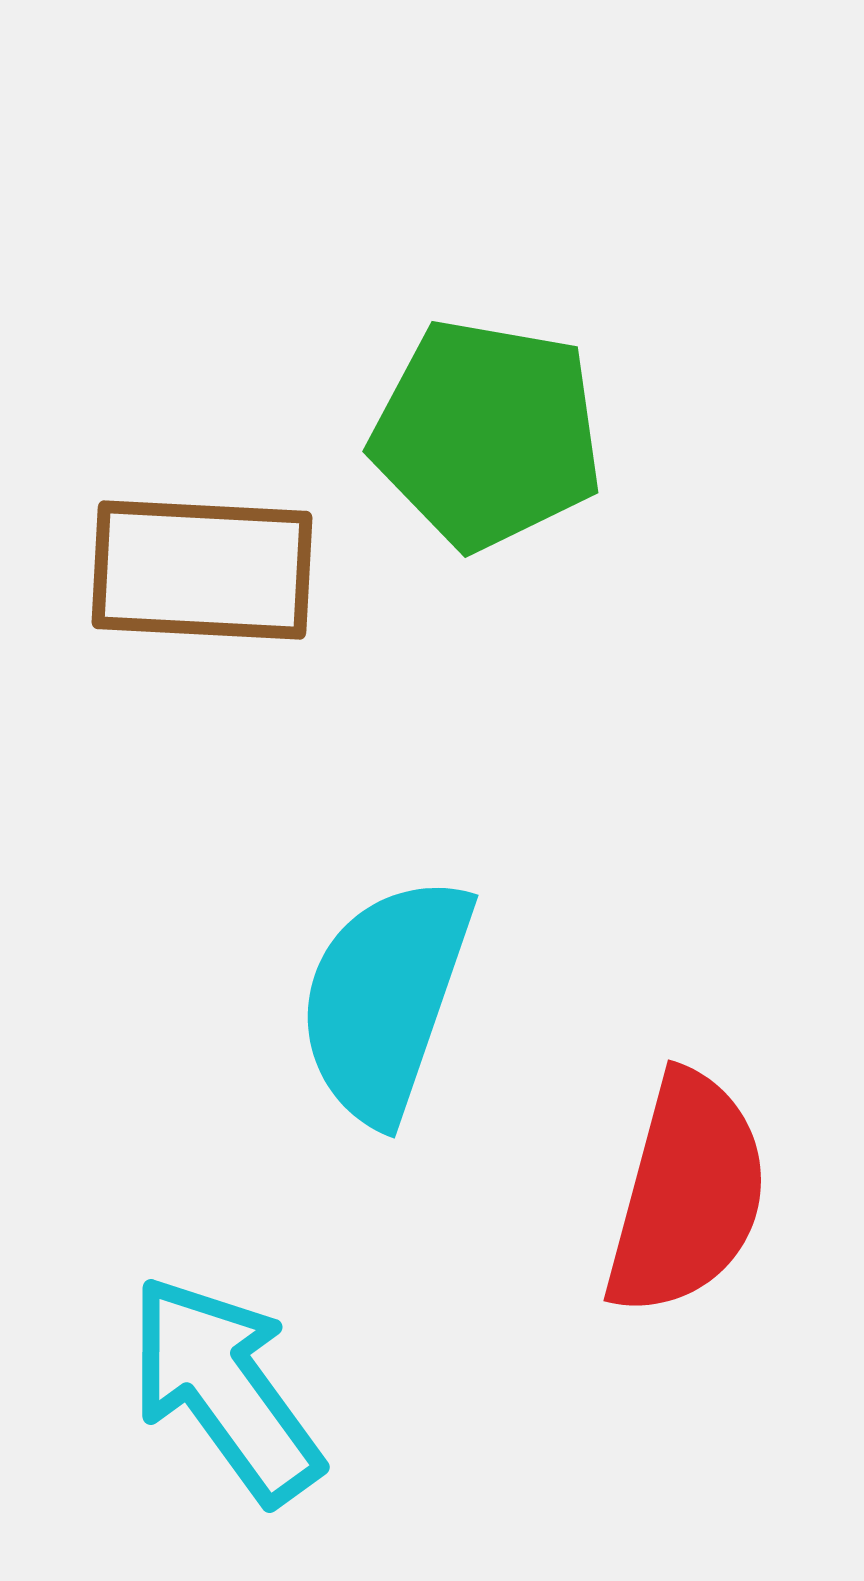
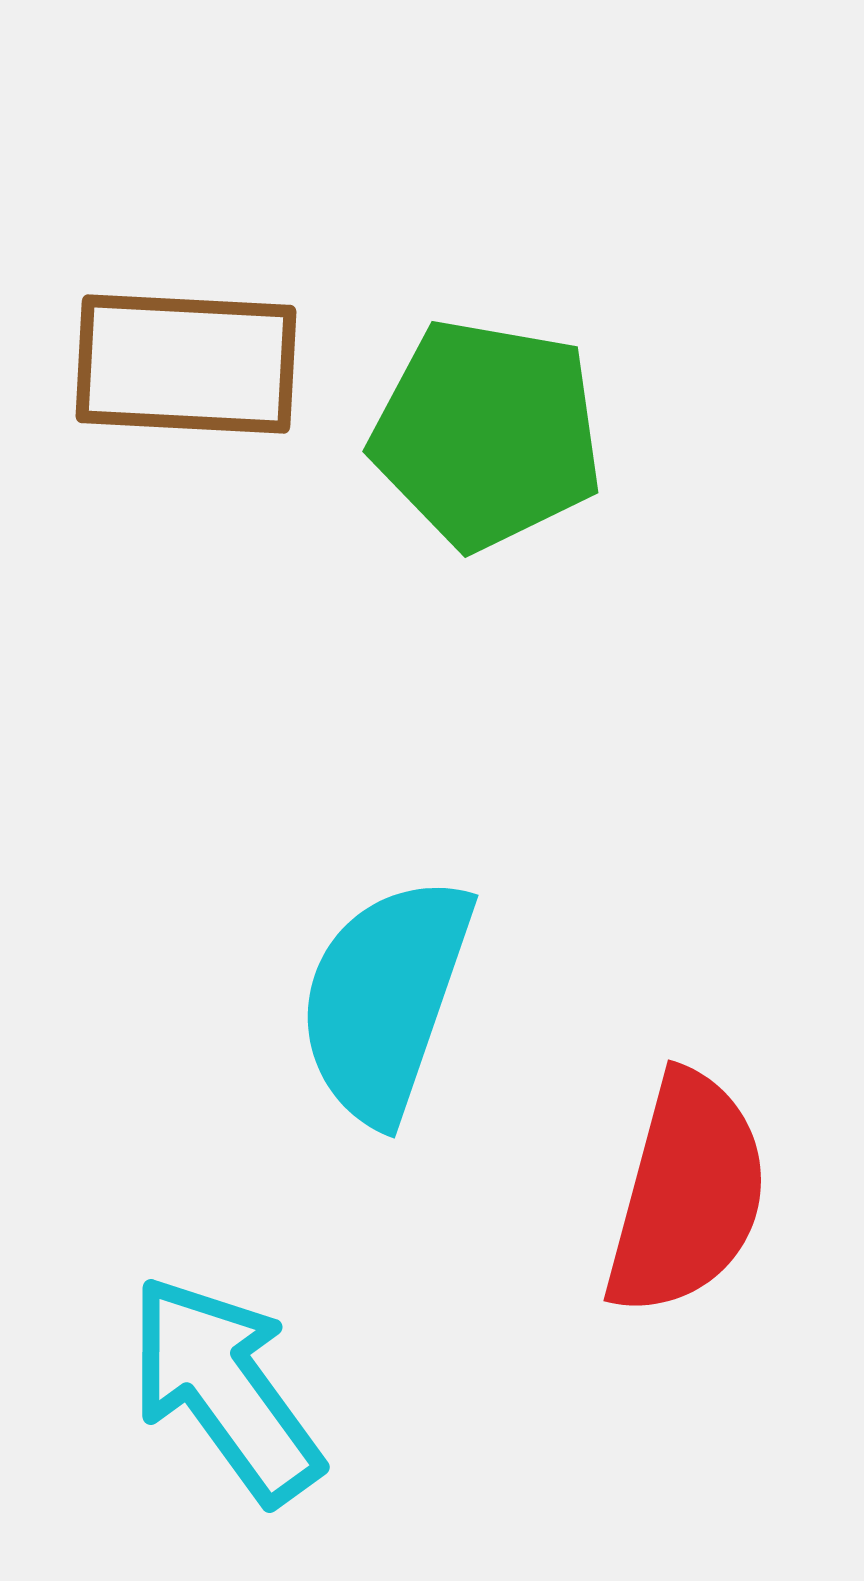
brown rectangle: moved 16 px left, 206 px up
